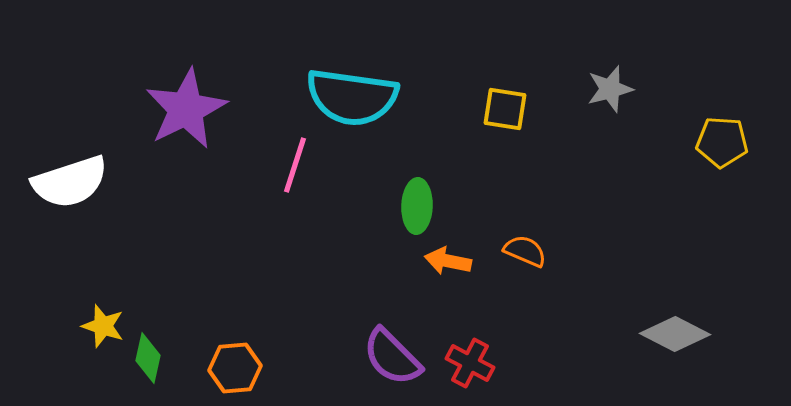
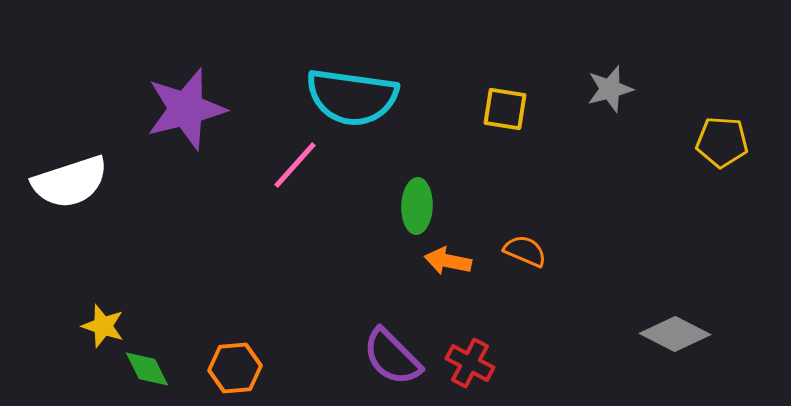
purple star: rotated 12 degrees clockwise
pink line: rotated 24 degrees clockwise
green diamond: moved 1 px left, 11 px down; rotated 39 degrees counterclockwise
